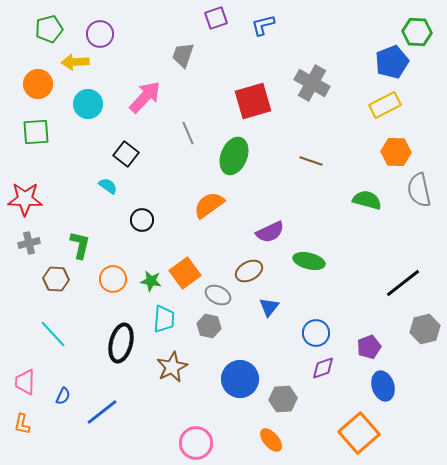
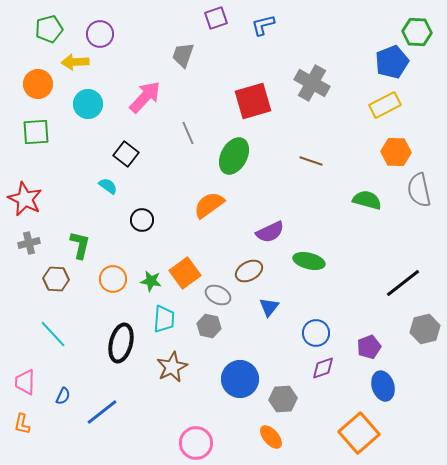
green ellipse at (234, 156): rotated 6 degrees clockwise
red star at (25, 199): rotated 24 degrees clockwise
orange ellipse at (271, 440): moved 3 px up
